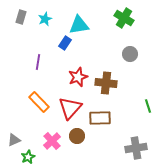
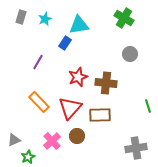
purple line: rotated 21 degrees clockwise
brown rectangle: moved 3 px up
